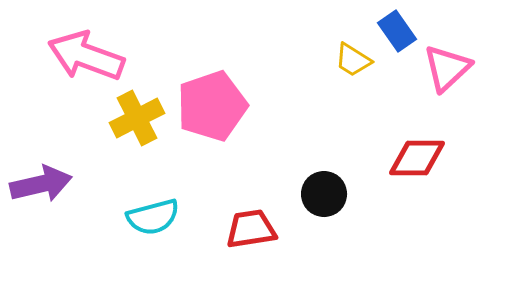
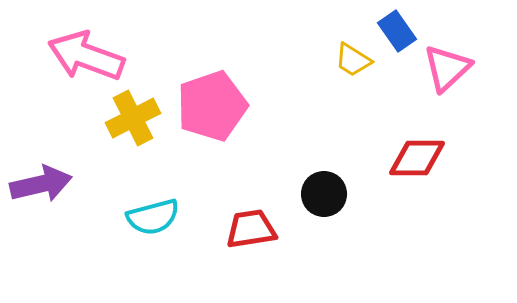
yellow cross: moved 4 px left
